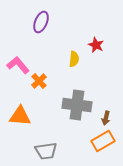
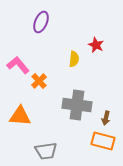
orange rectangle: rotated 45 degrees clockwise
